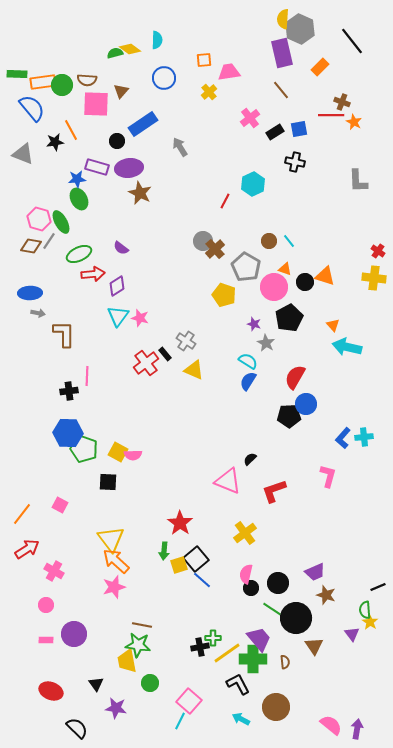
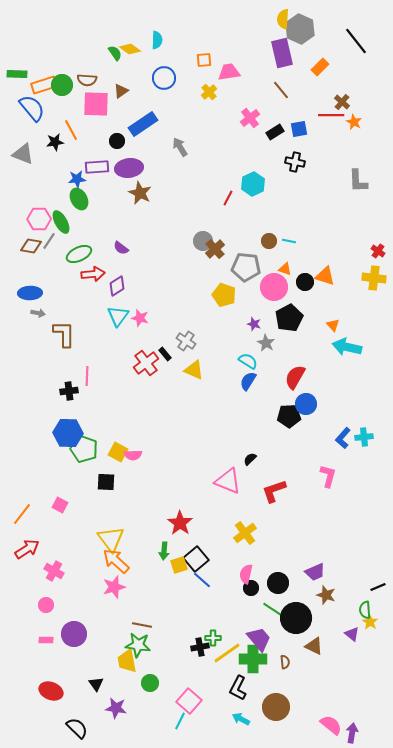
black line at (352, 41): moved 4 px right
green semicircle at (115, 53): rotated 70 degrees clockwise
orange rectangle at (43, 82): moved 1 px right, 3 px down; rotated 10 degrees counterclockwise
brown triangle at (121, 91): rotated 14 degrees clockwise
brown cross at (342, 102): rotated 21 degrees clockwise
purple rectangle at (97, 167): rotated 20 degrees counterclockwise
red line at (225, 201): moved 3 px right, 3 px up
pink hexagon at (39, 219): rotated 15 degrees counterclockwise
cyan line at (289, 241): rotated 40 degrees counterclockwise
gray pentagon at (246, 267): rotated 24 degrees counterclockwise
black square at (108, 482): moved 2 px left
purple triangle at (352, 634): rotated 14 degrees counterclockwise
brown triangle at (314, 646): rotated 30 degrees counterclockwise
black L-shape at (238, 684): moved 4 px down; rotated 125 degrees counterclockwise
purple arrow at (357, 729): moved 5 px left, 4 px down
